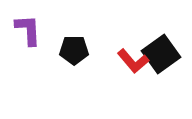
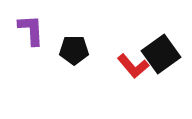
purple L-shape: moved 3 px right
red L-shape: moved 5 px down
